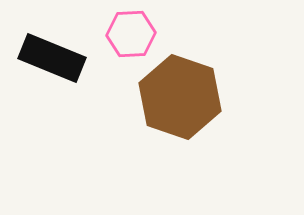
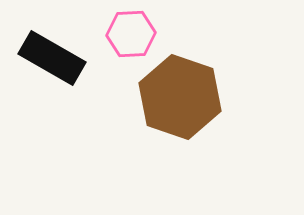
black rectangle: rotated 8 degrees clockwise
